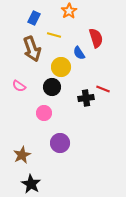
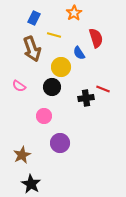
orange star: moved 5 px right, 2 px down
pink circle: moved 3 px down
